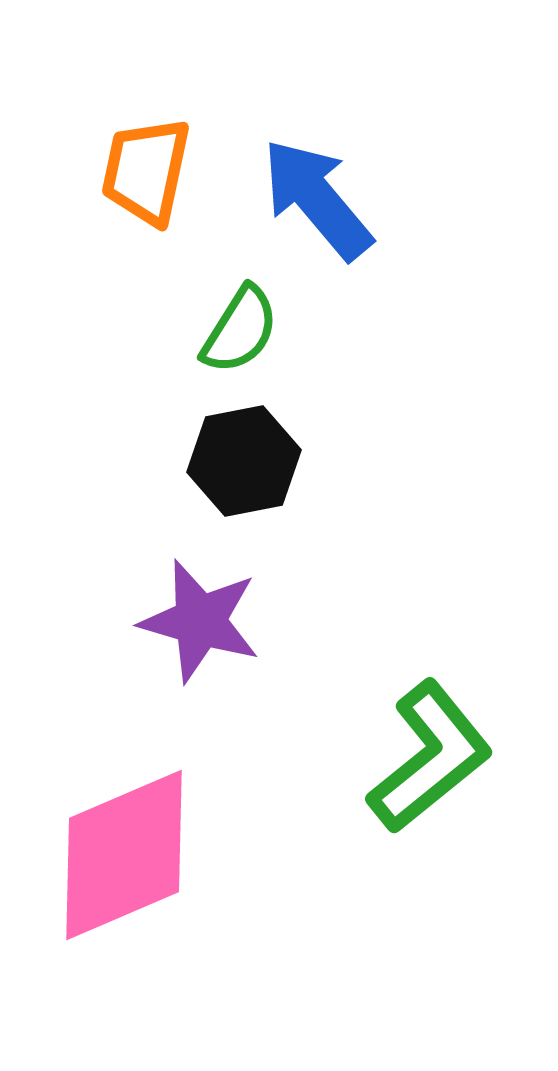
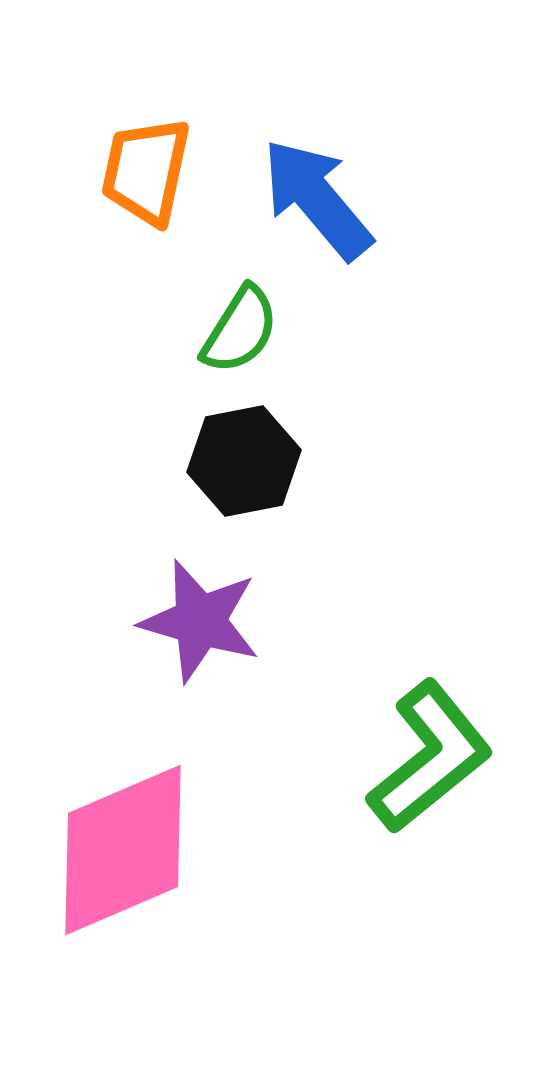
pink diamond: moved 1 px left, 5 px up
